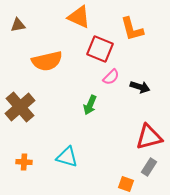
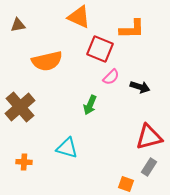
orange L-shape: rotated 76 degrees counterclockwise
cyan triangle: moved 9 px up
